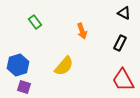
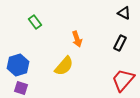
orange arrow: moved 5 px left, 8 px down
red trapezoid: rotated 70 degrees clockwise
purple square: moved 3 px left, 1 px down
